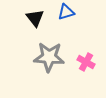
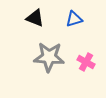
blue triangle: moved 8 px right, 7 px down
black triangle: rotated 30 degrees counterclockwise
